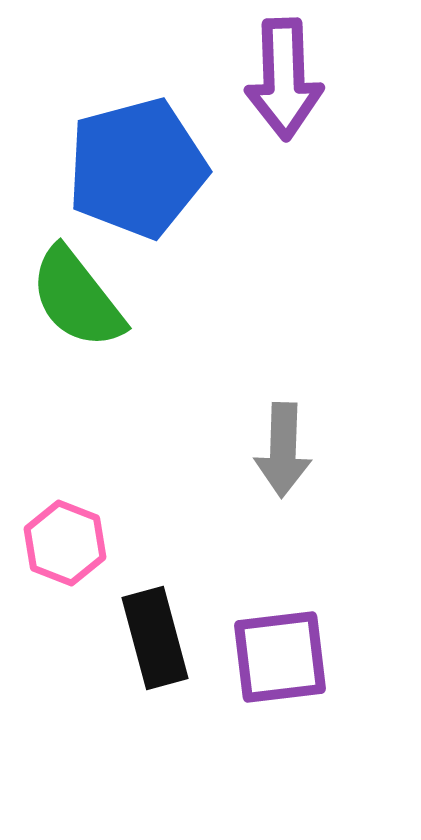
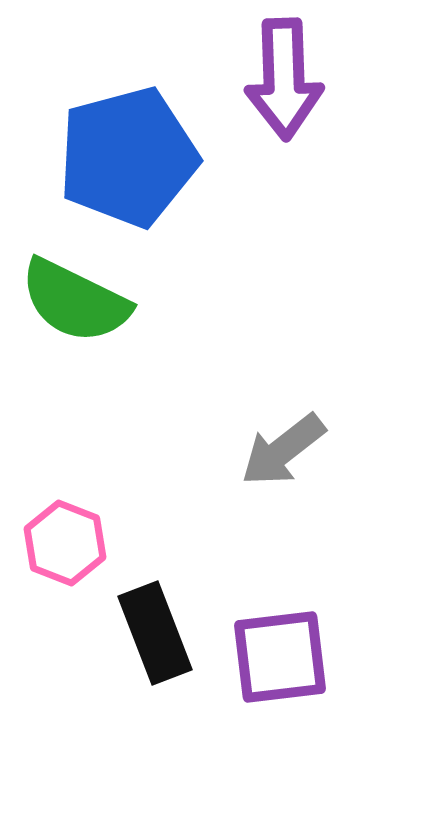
blue pentagon: moved 9 px left, 11 px up
green semicircle: moved 2 px left, 3 px down; rotated 26 degrees counterclockwise
gray arrow: rotated 50 degrees clockwise
black rectangle: moved 5 px up; rotated 6 degrees counterclockwise
